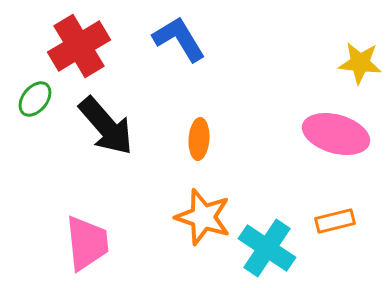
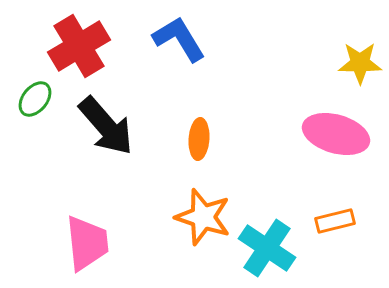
yellow star: rotated 6 degrees counterclockwise
